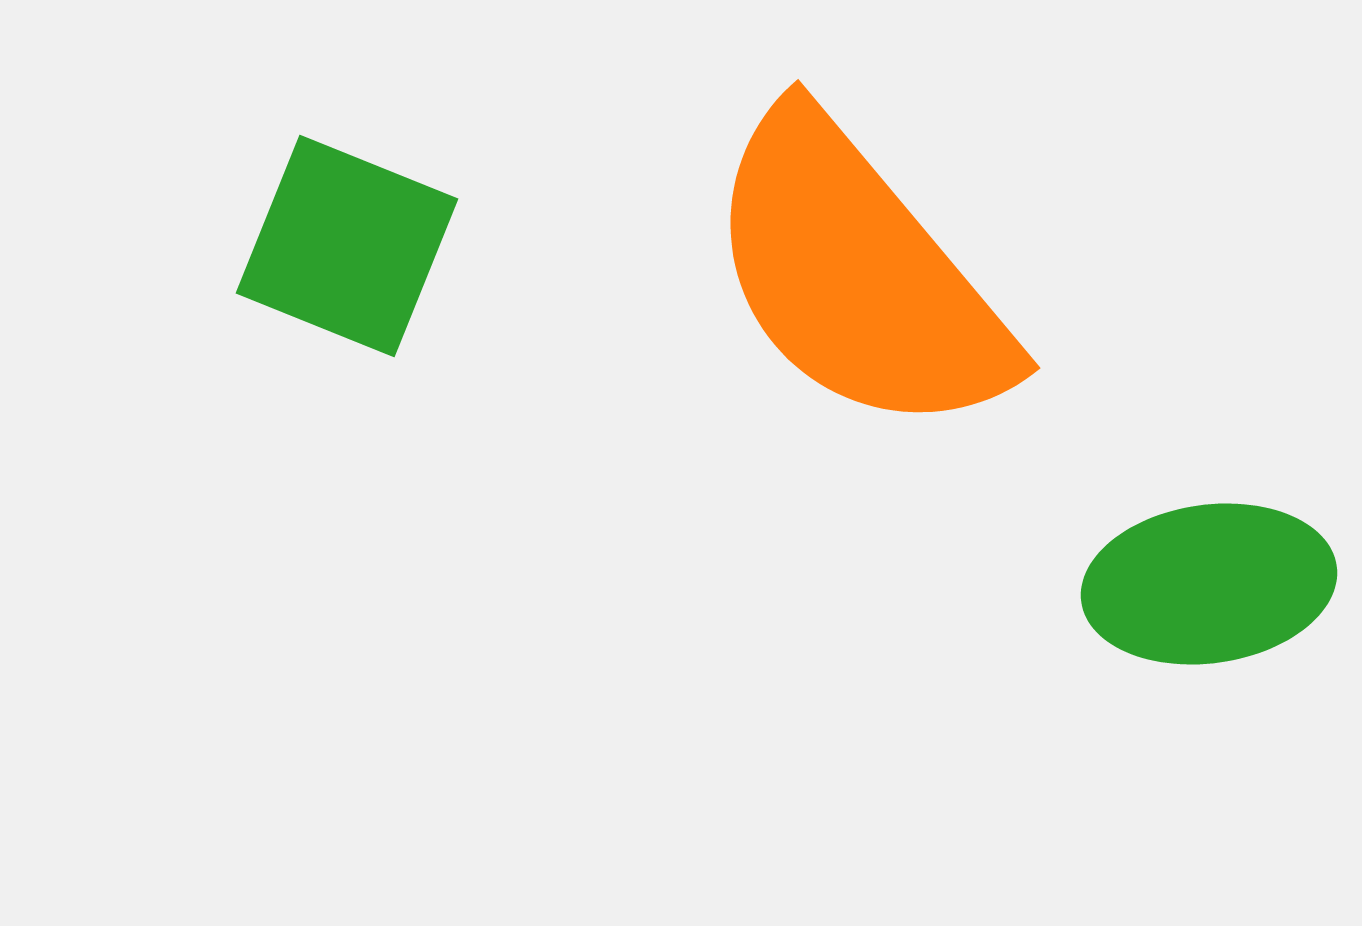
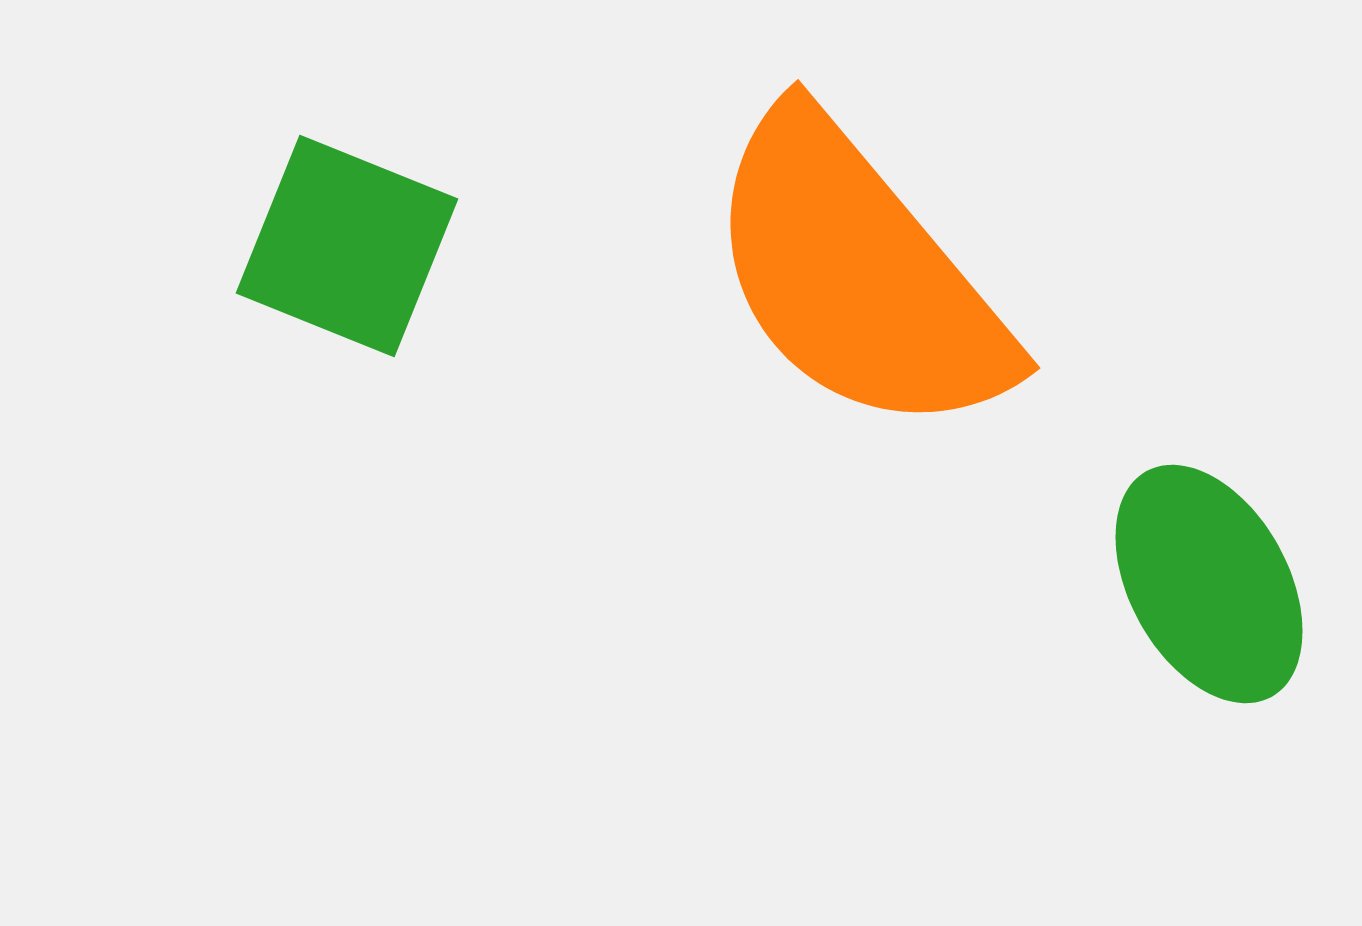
green ellipse: rotated 69 degrees clockwise
